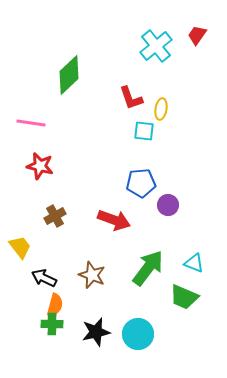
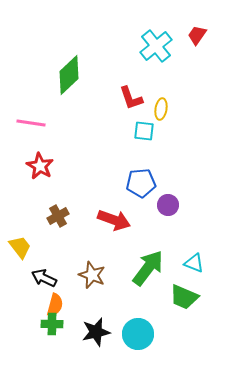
red star: rotated 16 degrees clockwise
brown cross: moved 3 px right
